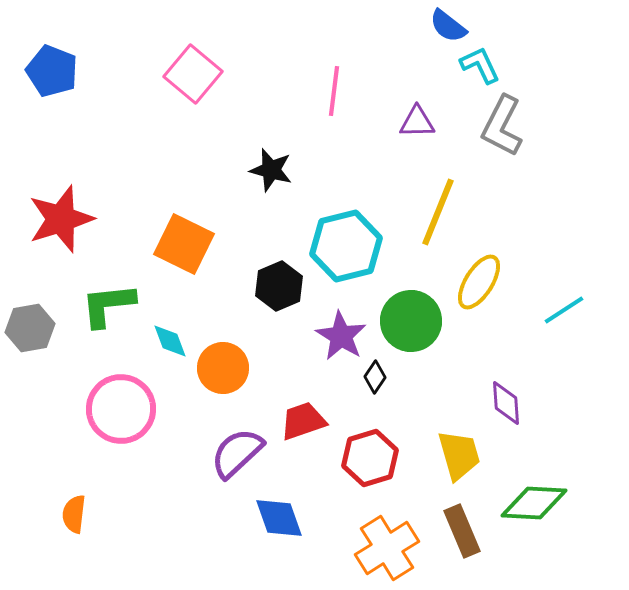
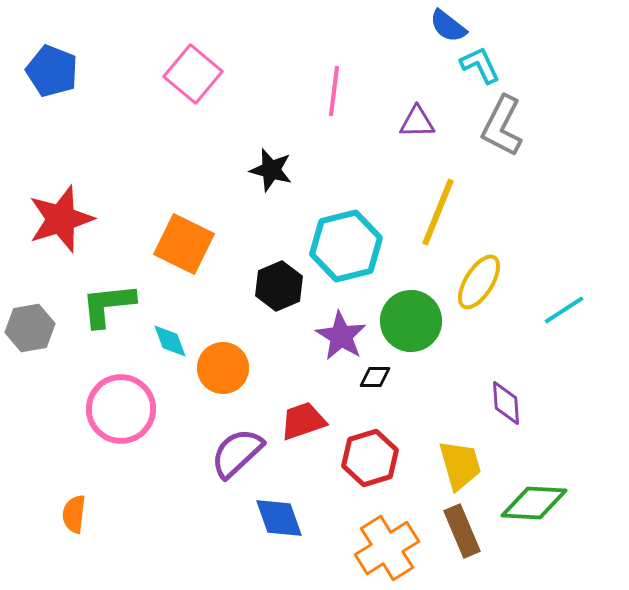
black diamond: rotated 56 degrees clockwise
yellow trapezoid: moved 1 px right, 10 px down
